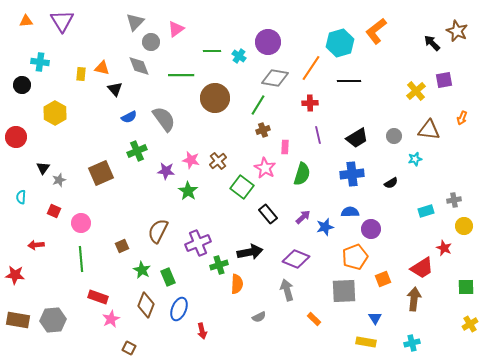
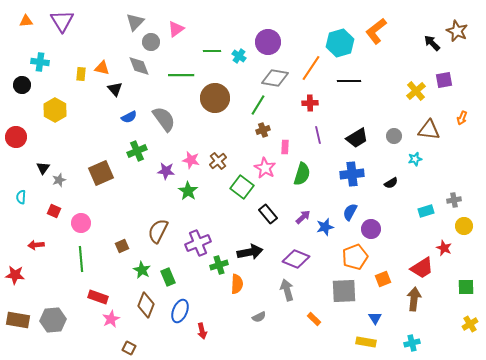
yellow hexagon at (55, 113): moved 3 px up
blue semicircle at (350, 212): rotated 60 degrees counterclockwise
blue ellipse at (179, 309): moved 1 px right, 2 px down
